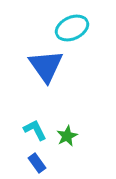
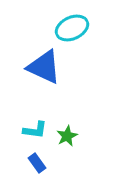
blue triangle: moved 2 px left, 1 px down; rotated 30 degrees counterclockwise
cyan L-shape: rotated 125 degrees clockwise
